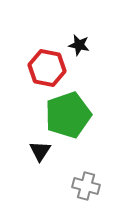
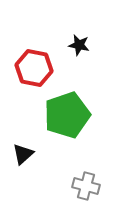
red hexagon: moved 13 px left
green pentagon: moved 1 px left
black triangle: moved 17 px left, 3 px down; rotated 15 degrees clockwise
